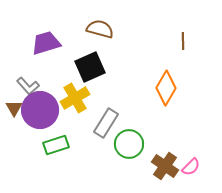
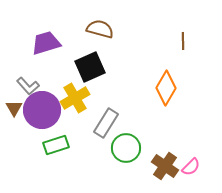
purple circle: moved 2 px right
green circle: moved 3 px left, 4 px down
